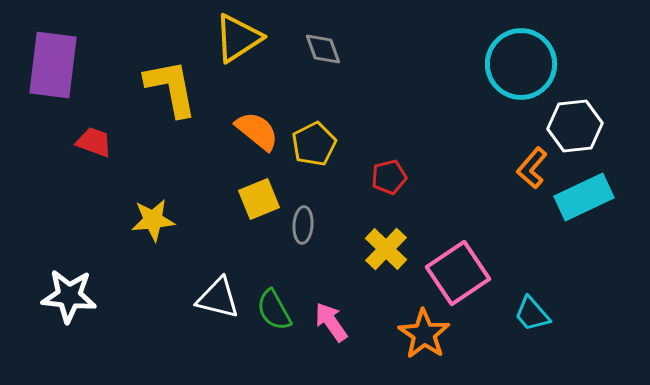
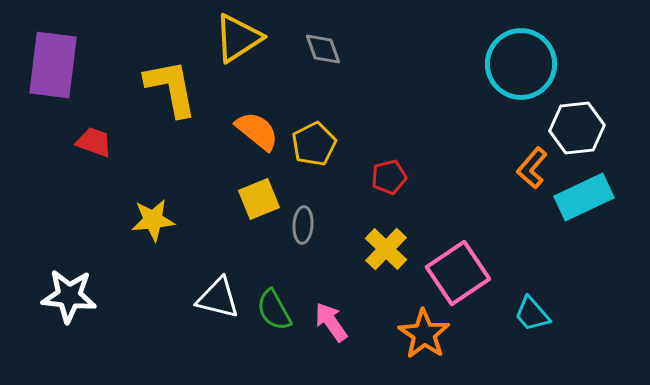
white hexagon: moved 2 px right, 2 px down
